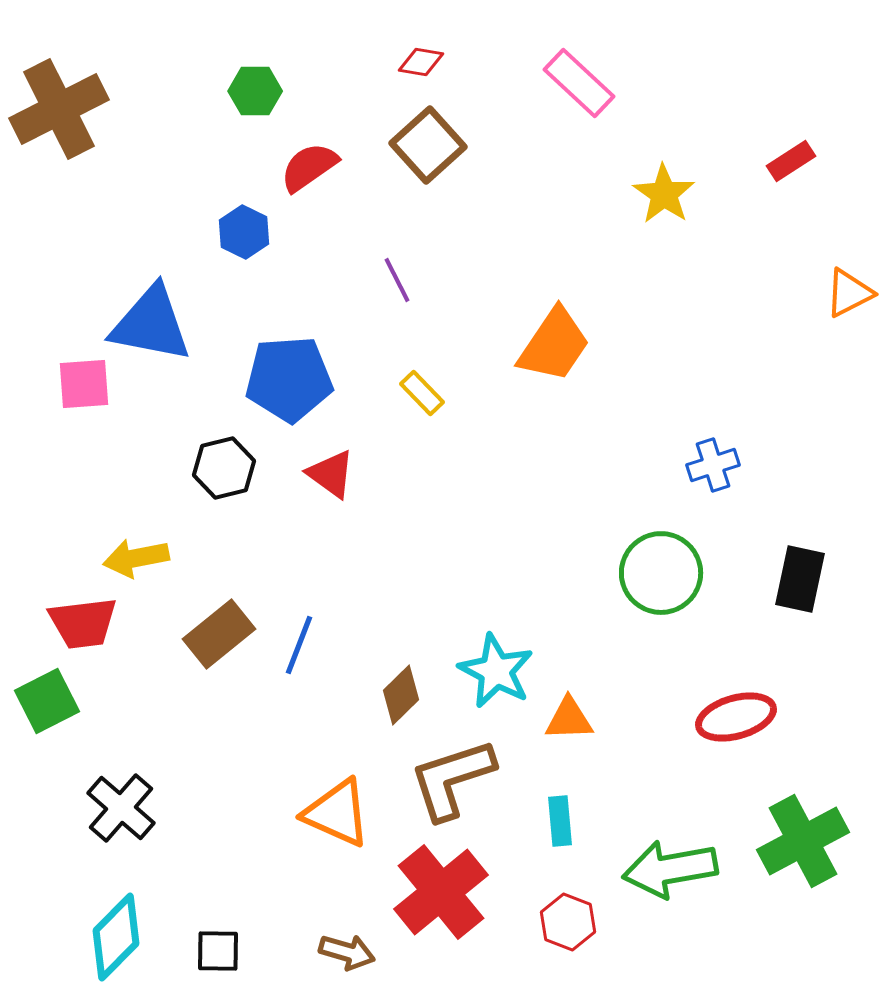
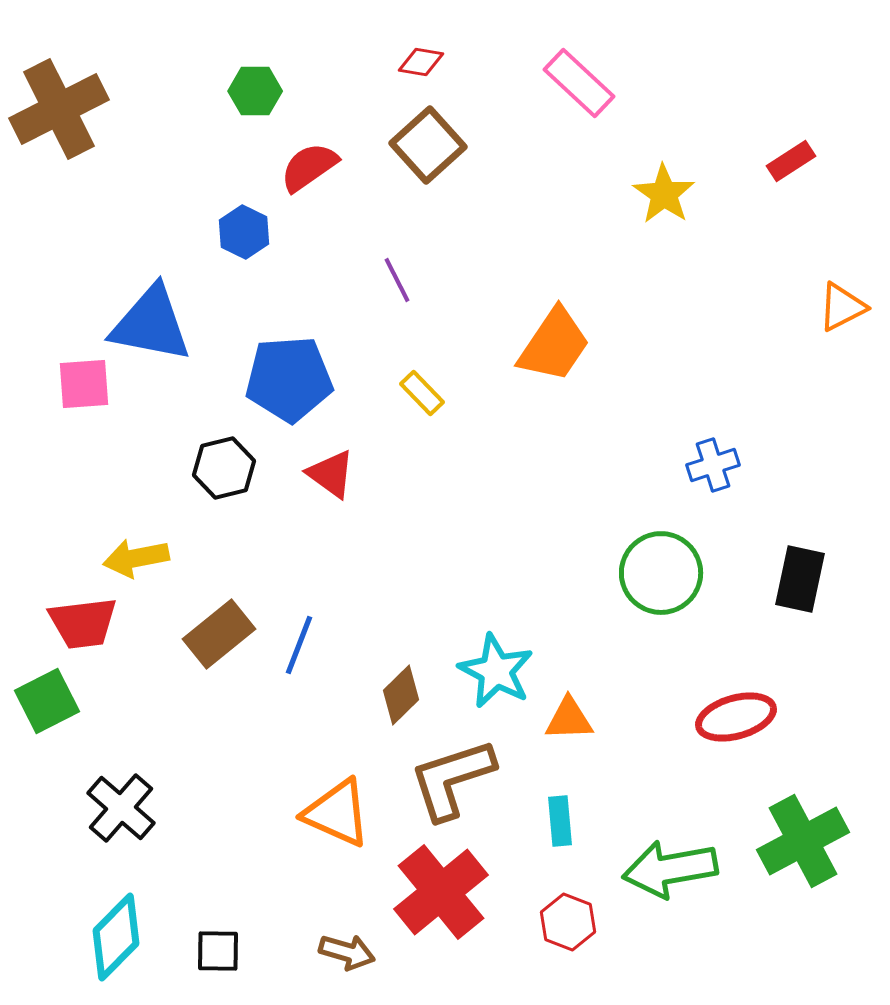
orange triangle at (849, 293): moved 7 px left, 14 px down
